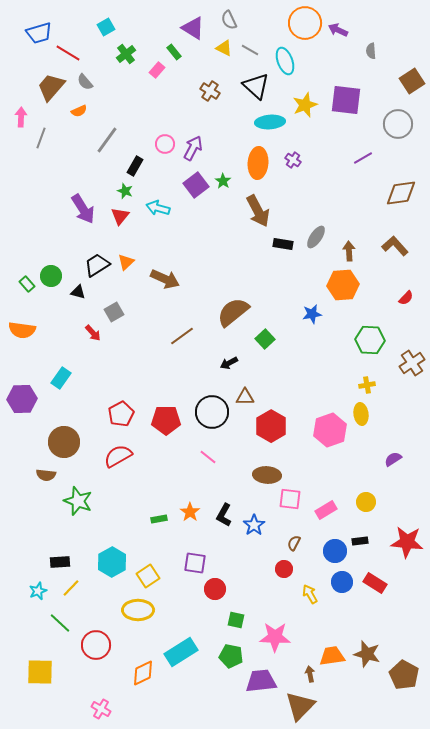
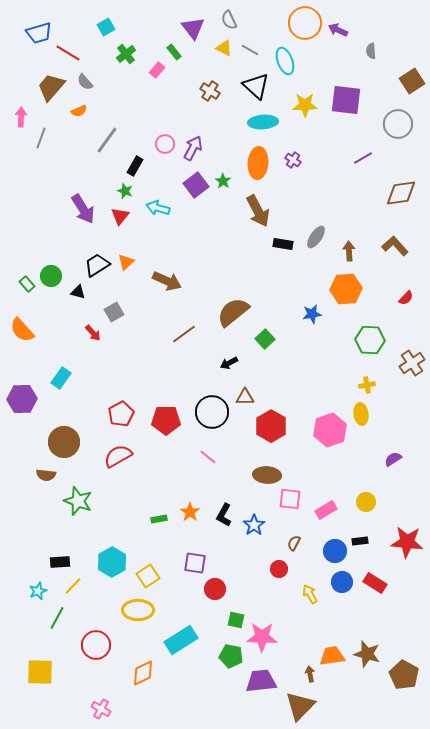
purple triangle at (193, 28): rotated 20 degrees clockwise
yellow star at (305, 105): rotated 20 degrees clockwise
cyan ellipse at (270, 122): moved 7 px left
brown arrow at (165, 279): moved 2 px right, 2 px down
orange hexagon at (343, 285): moved 3 px right, 4 px down
orange semicircle at (22, 330): rotated 40 degrees clockwise
brown line at (182, 336): moved 2 px right, 2 px up
red circle at (284, 569): moved 5 px left
yellow line at (71, 588): moved 2 px right, 2 px up
green line at (60, 623): moved 3 px left, 5 px up; rotated 75 degrees clockwise
pink star at (275, 637): moved 13 px left
cyan rectangle at (181, 652): moved 12 px up
